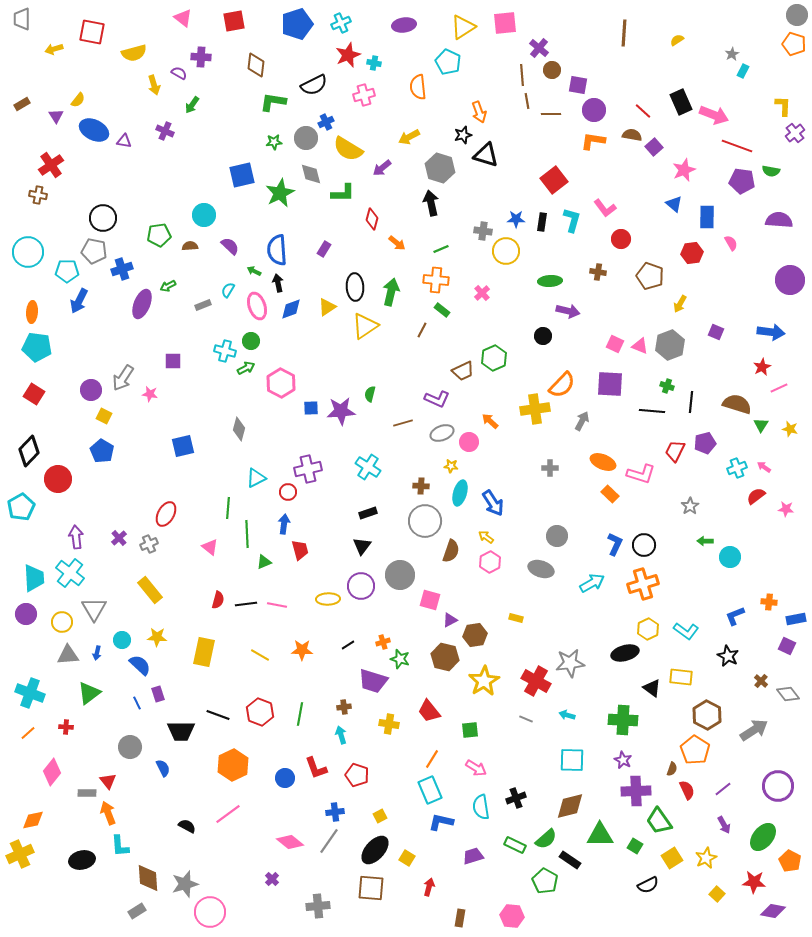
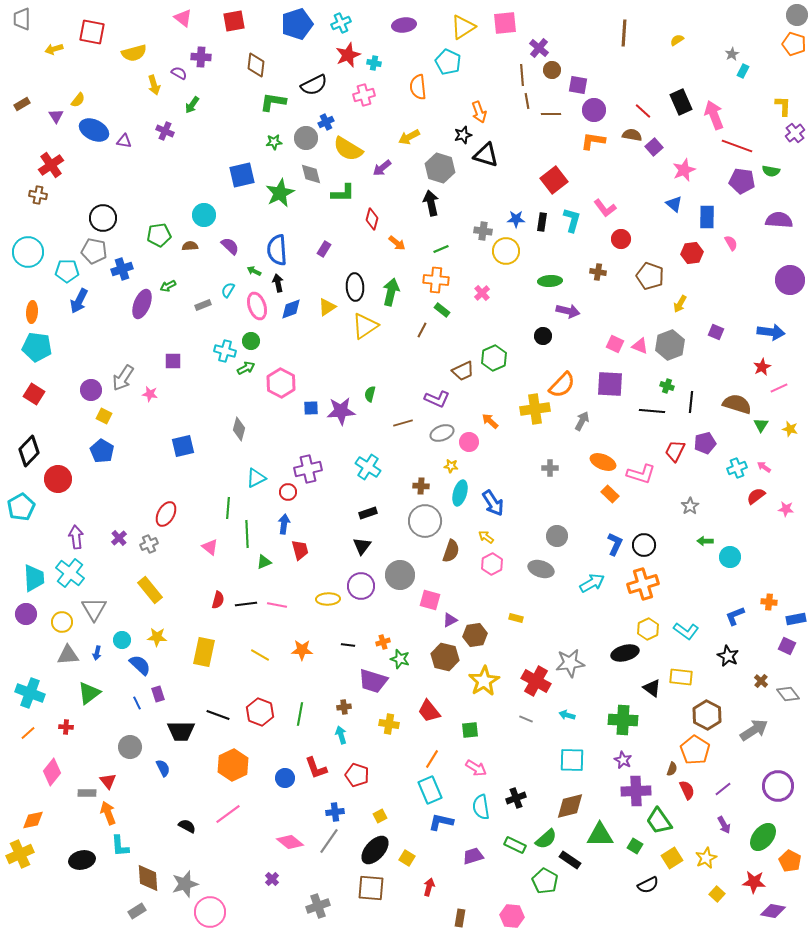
pink arrow at (714, 115): rotated 132 degrees counterclockwise
pink hexagon at (490, 562): moved 2 px right, 2 px down
black line at (348, 645): rotated 40 degrees clockwise
gray cross at (318, 906): rotated 15 degrees counterclockwise
